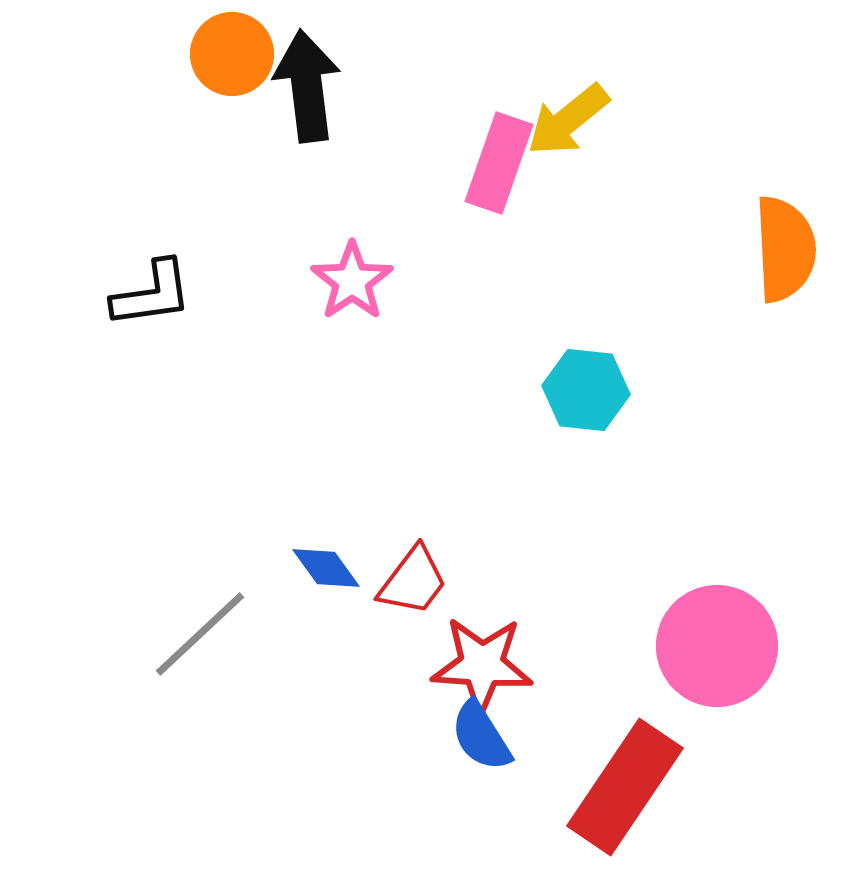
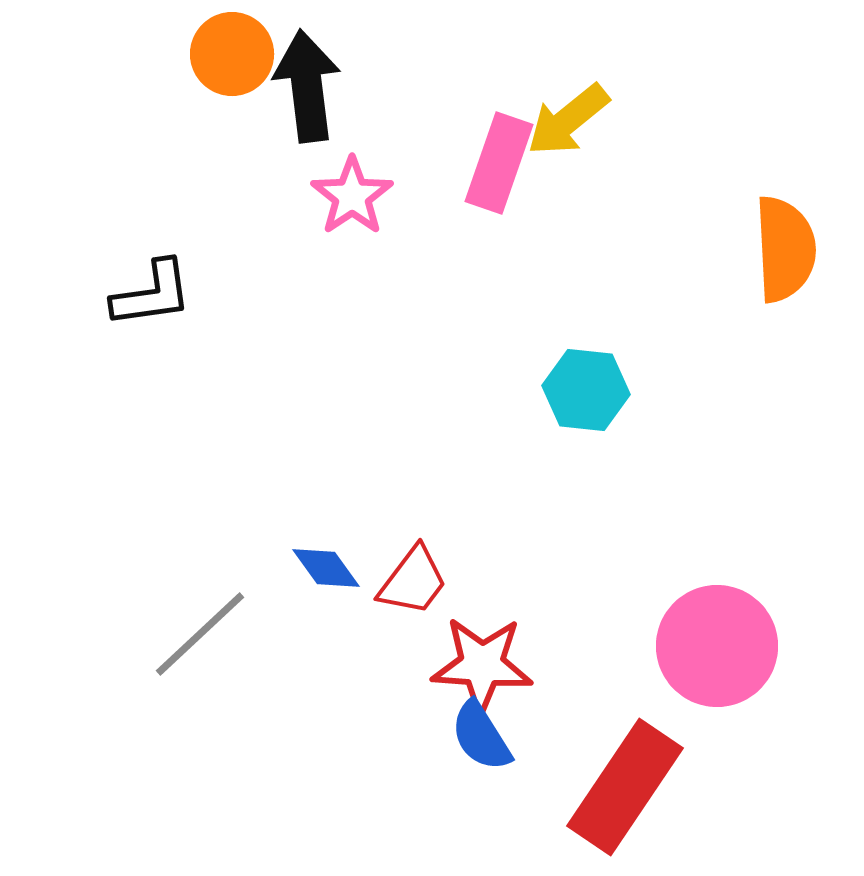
pink star: moved 85 px up
